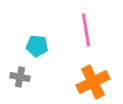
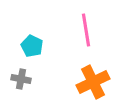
cyan pentagon: moved 5 px left; rotated 20 degrees clockwise
gray cross: moved 1 px right, 2 px down
